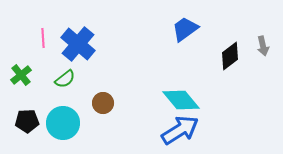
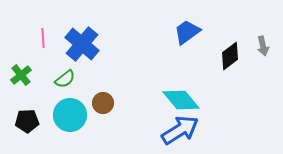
blue trapezoid: moved 2 px right, 3 px down
blue cross: moved 4 px right
cyan circle: moved 7 px right, 8 px up
